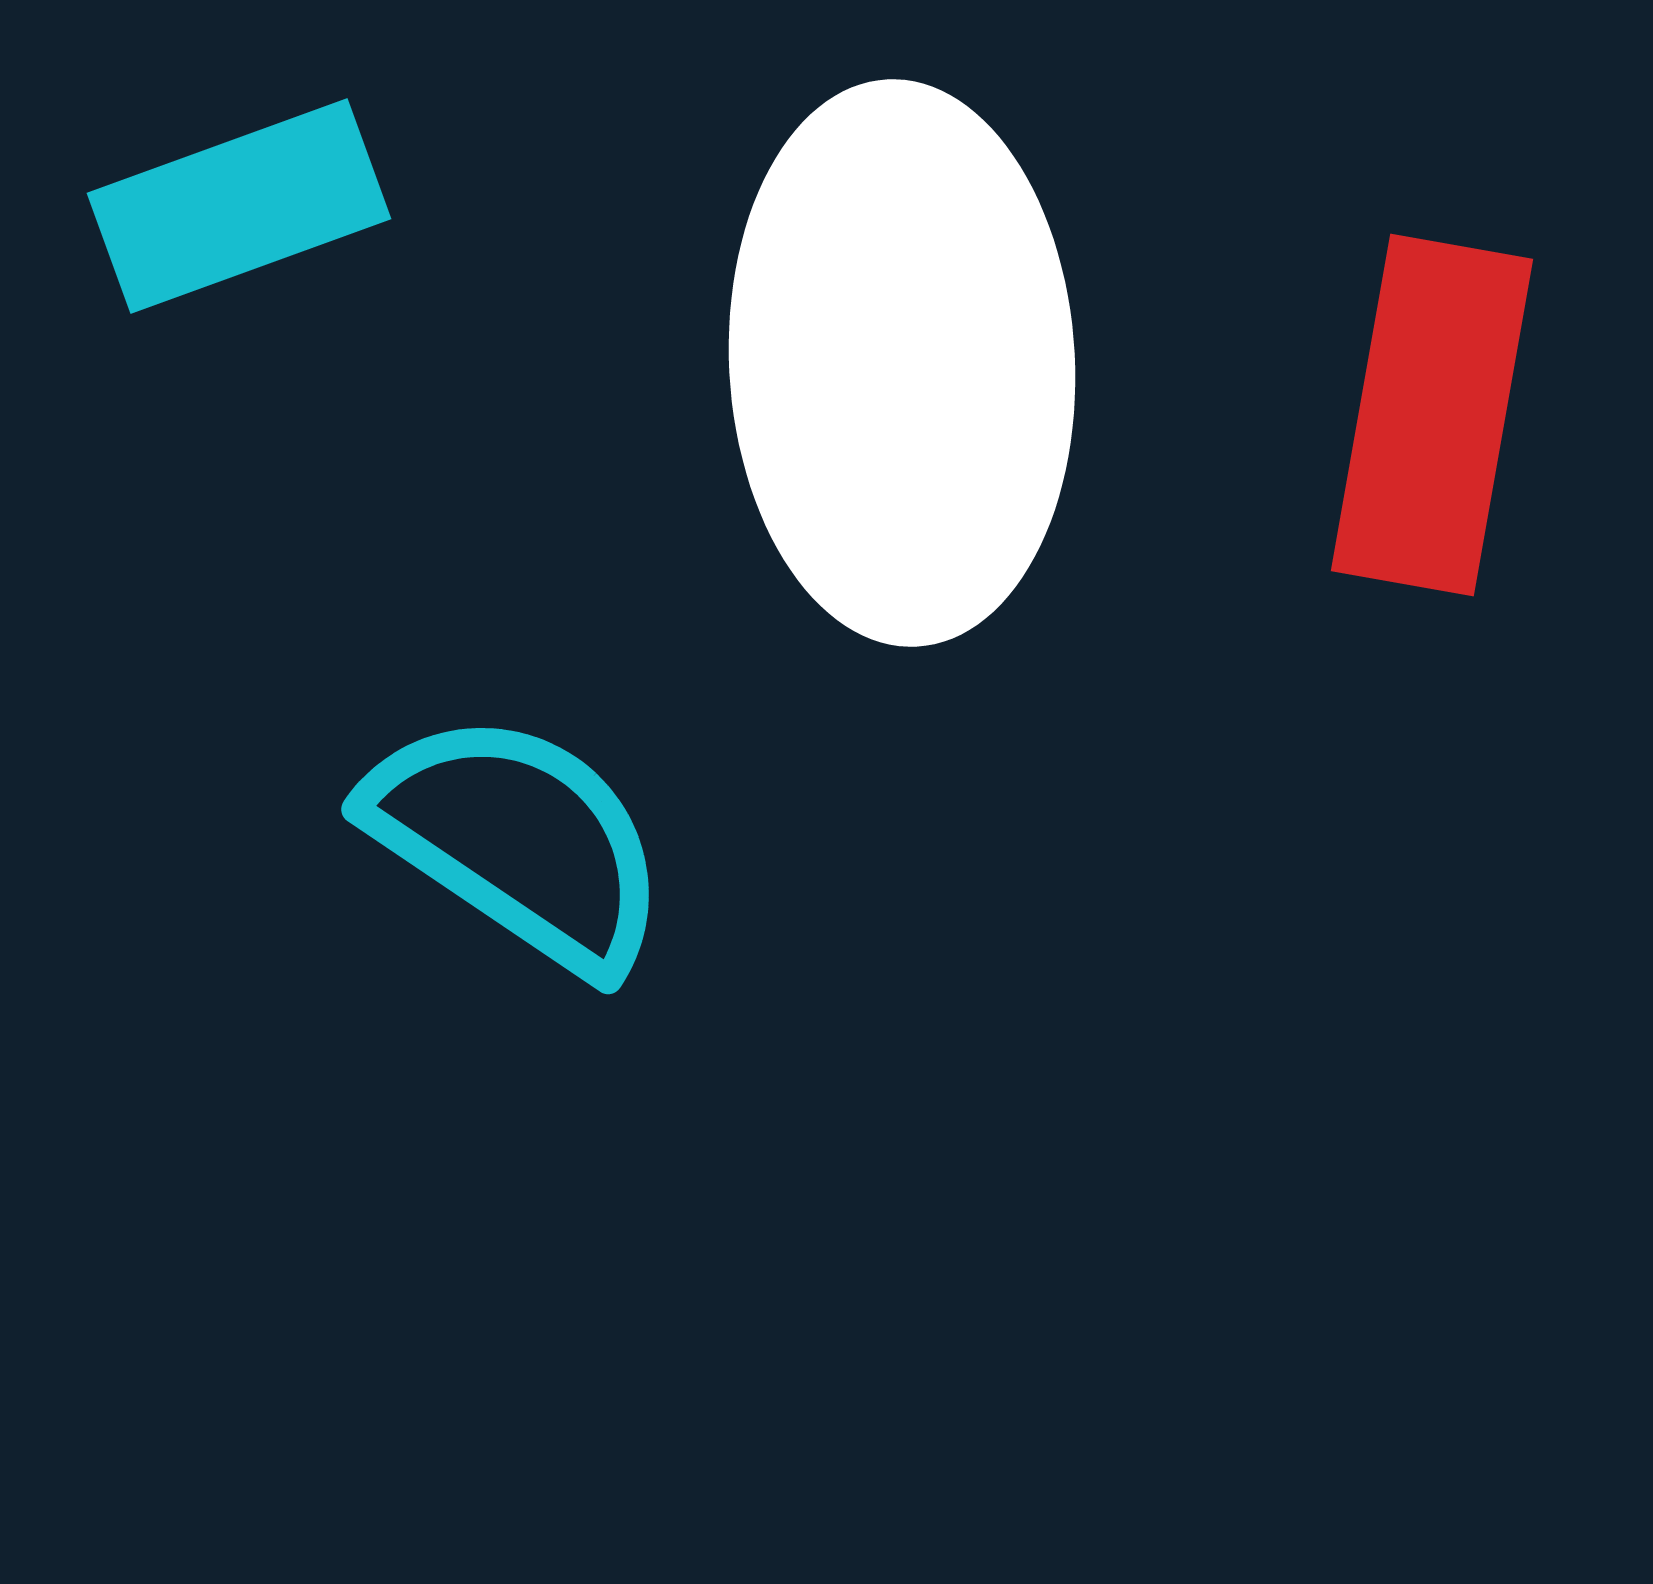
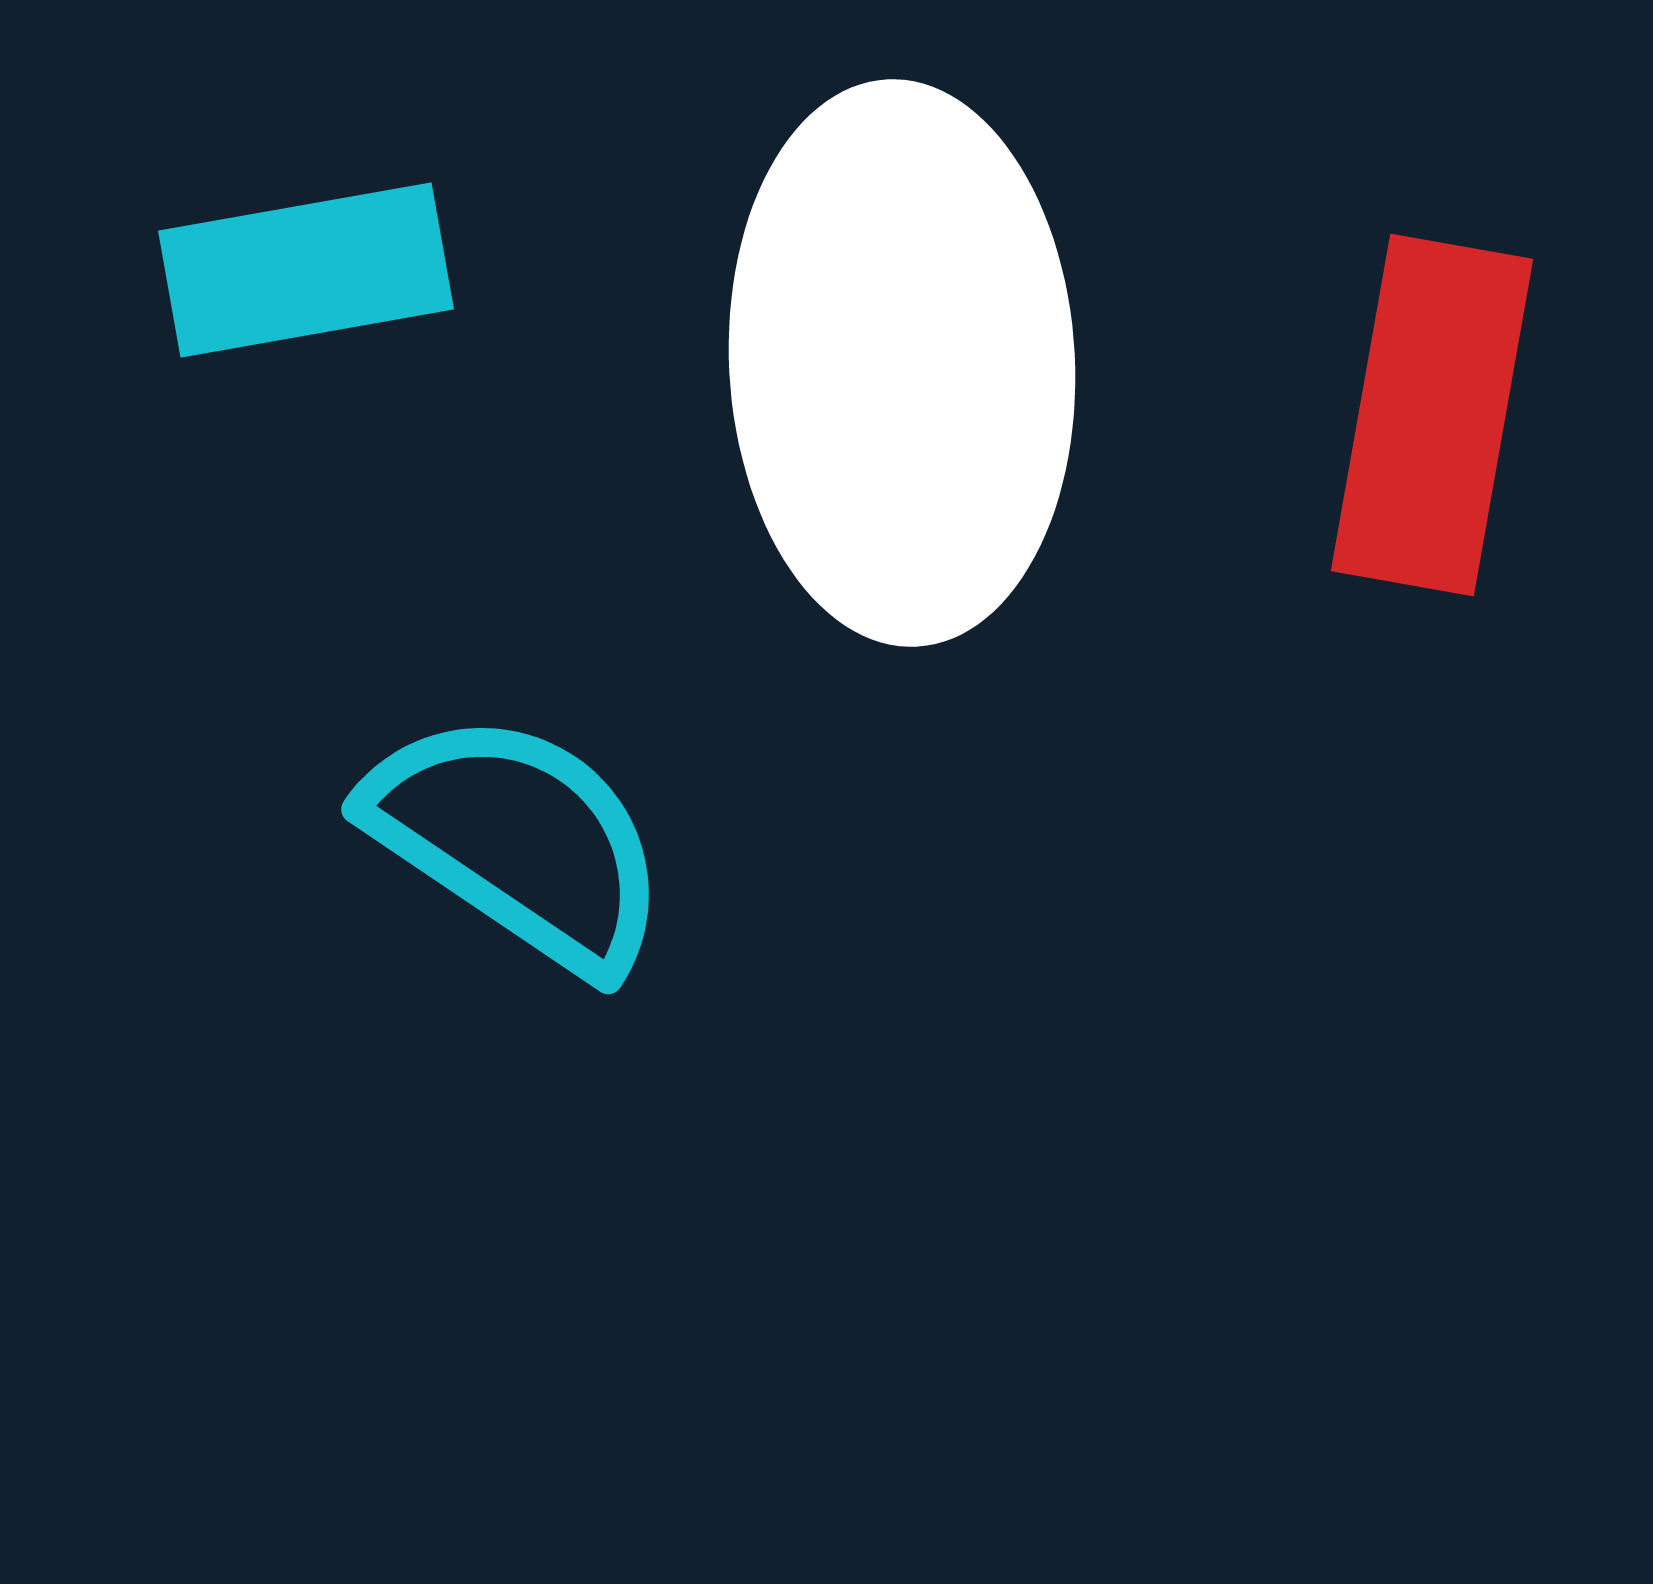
cyan rectangle: moved 67 px right, 64 px down; rotated 10 degrees clockwise
